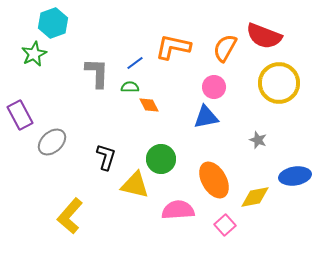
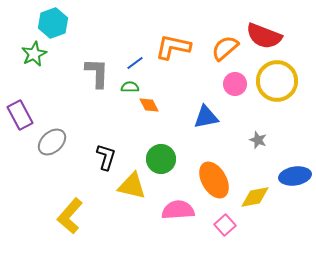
orange semicircle: rotated 20 degrees clockwise
yellow circle: moved 2 px left, 2 px up
pink circle: moved 21 px right, 3 px up
yellow triangle: moved 3 px left, 1 px down
